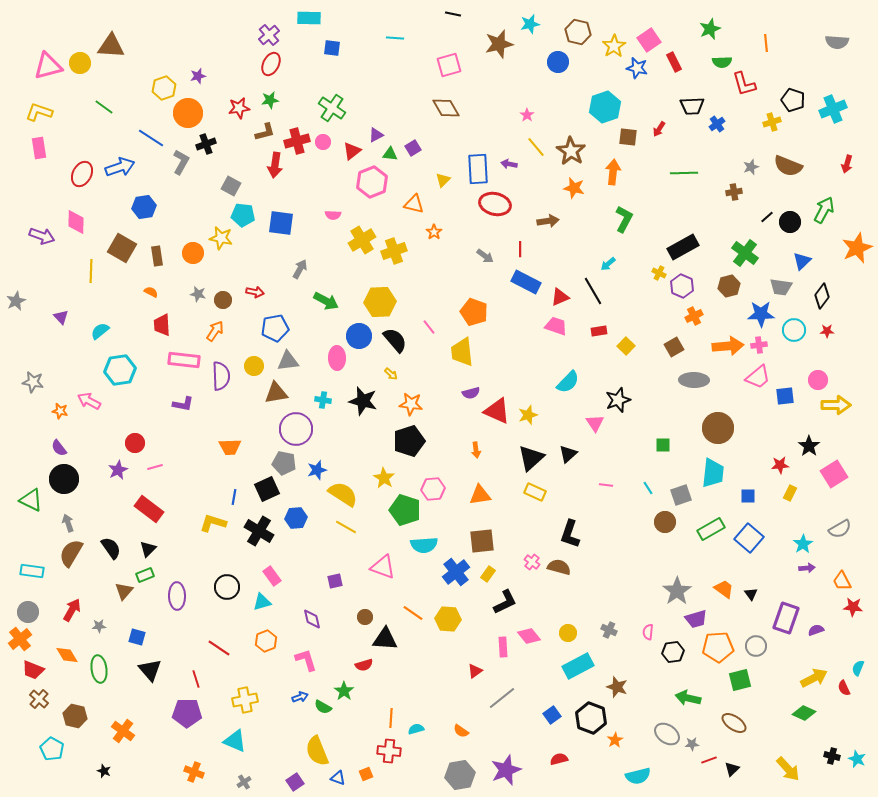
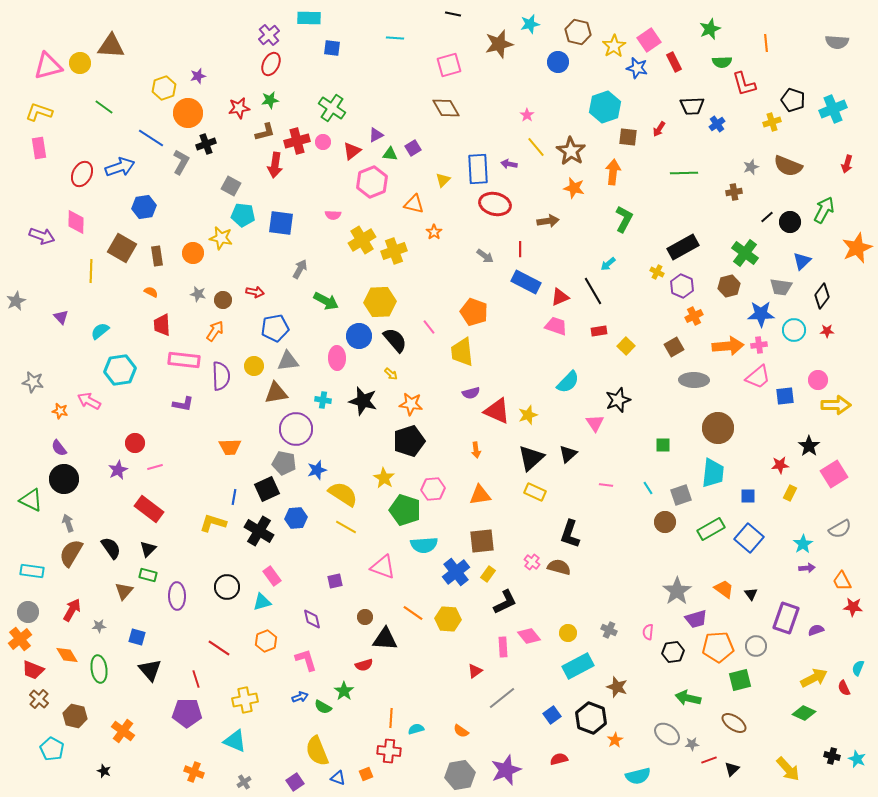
yellow cross at (659, 273): moved 2 px left, 1 px up
green rectangle at (145, 575): moved 3 px right; rotated 36 degrees clockwise
